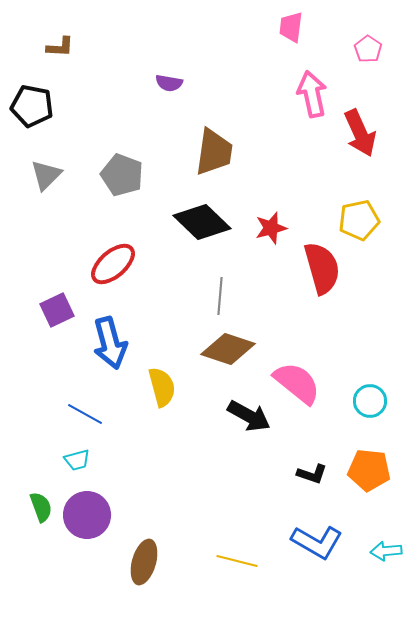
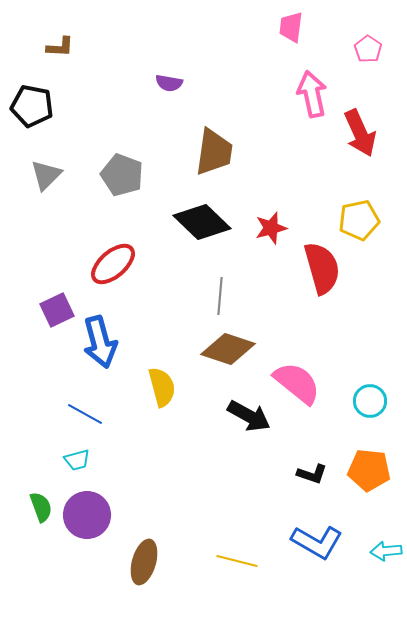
blue arrow: moved 10 px left, 1 px up
